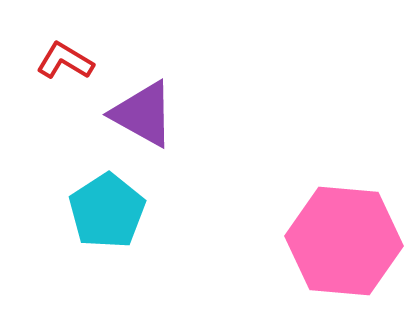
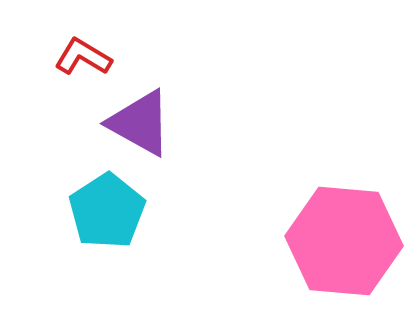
red L-shape: moved 18 px right, 4 px up
purple triangle: moved 3 px left, 9 px down
